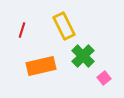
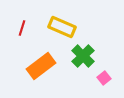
yellow rectangle: moved 2 px left, 1 px down; rotated 40 degrees counterclockwise
red line: moved 2 px up
orange rectangle: rotated 24 degrees counterclockwise
